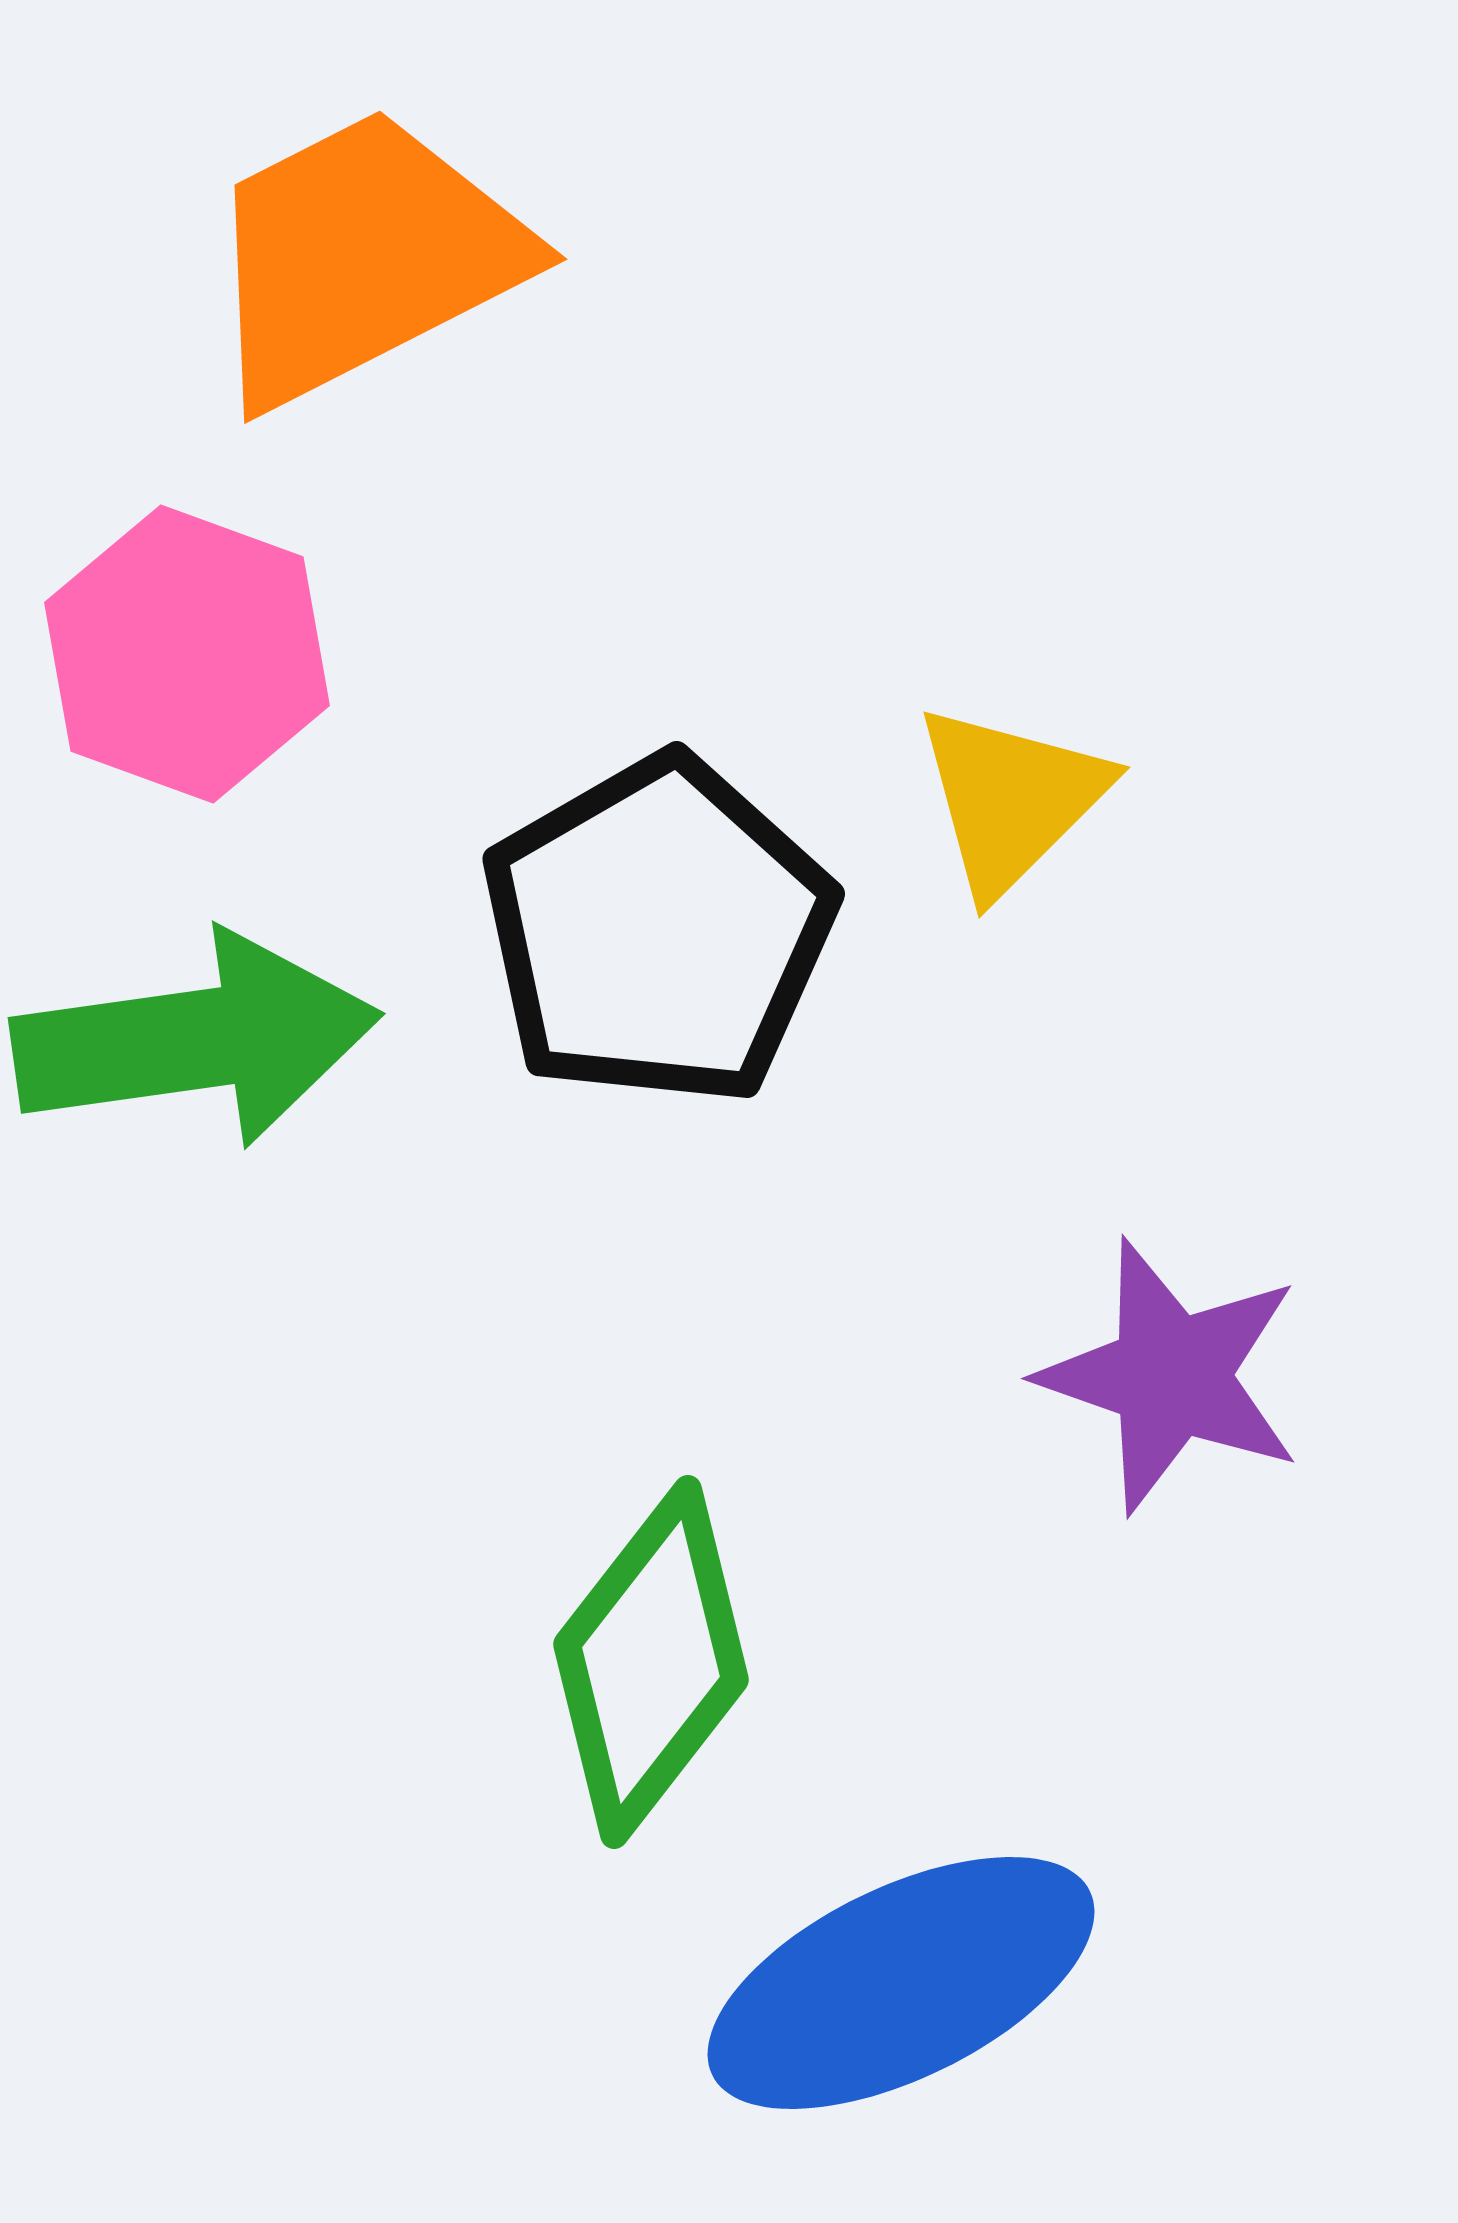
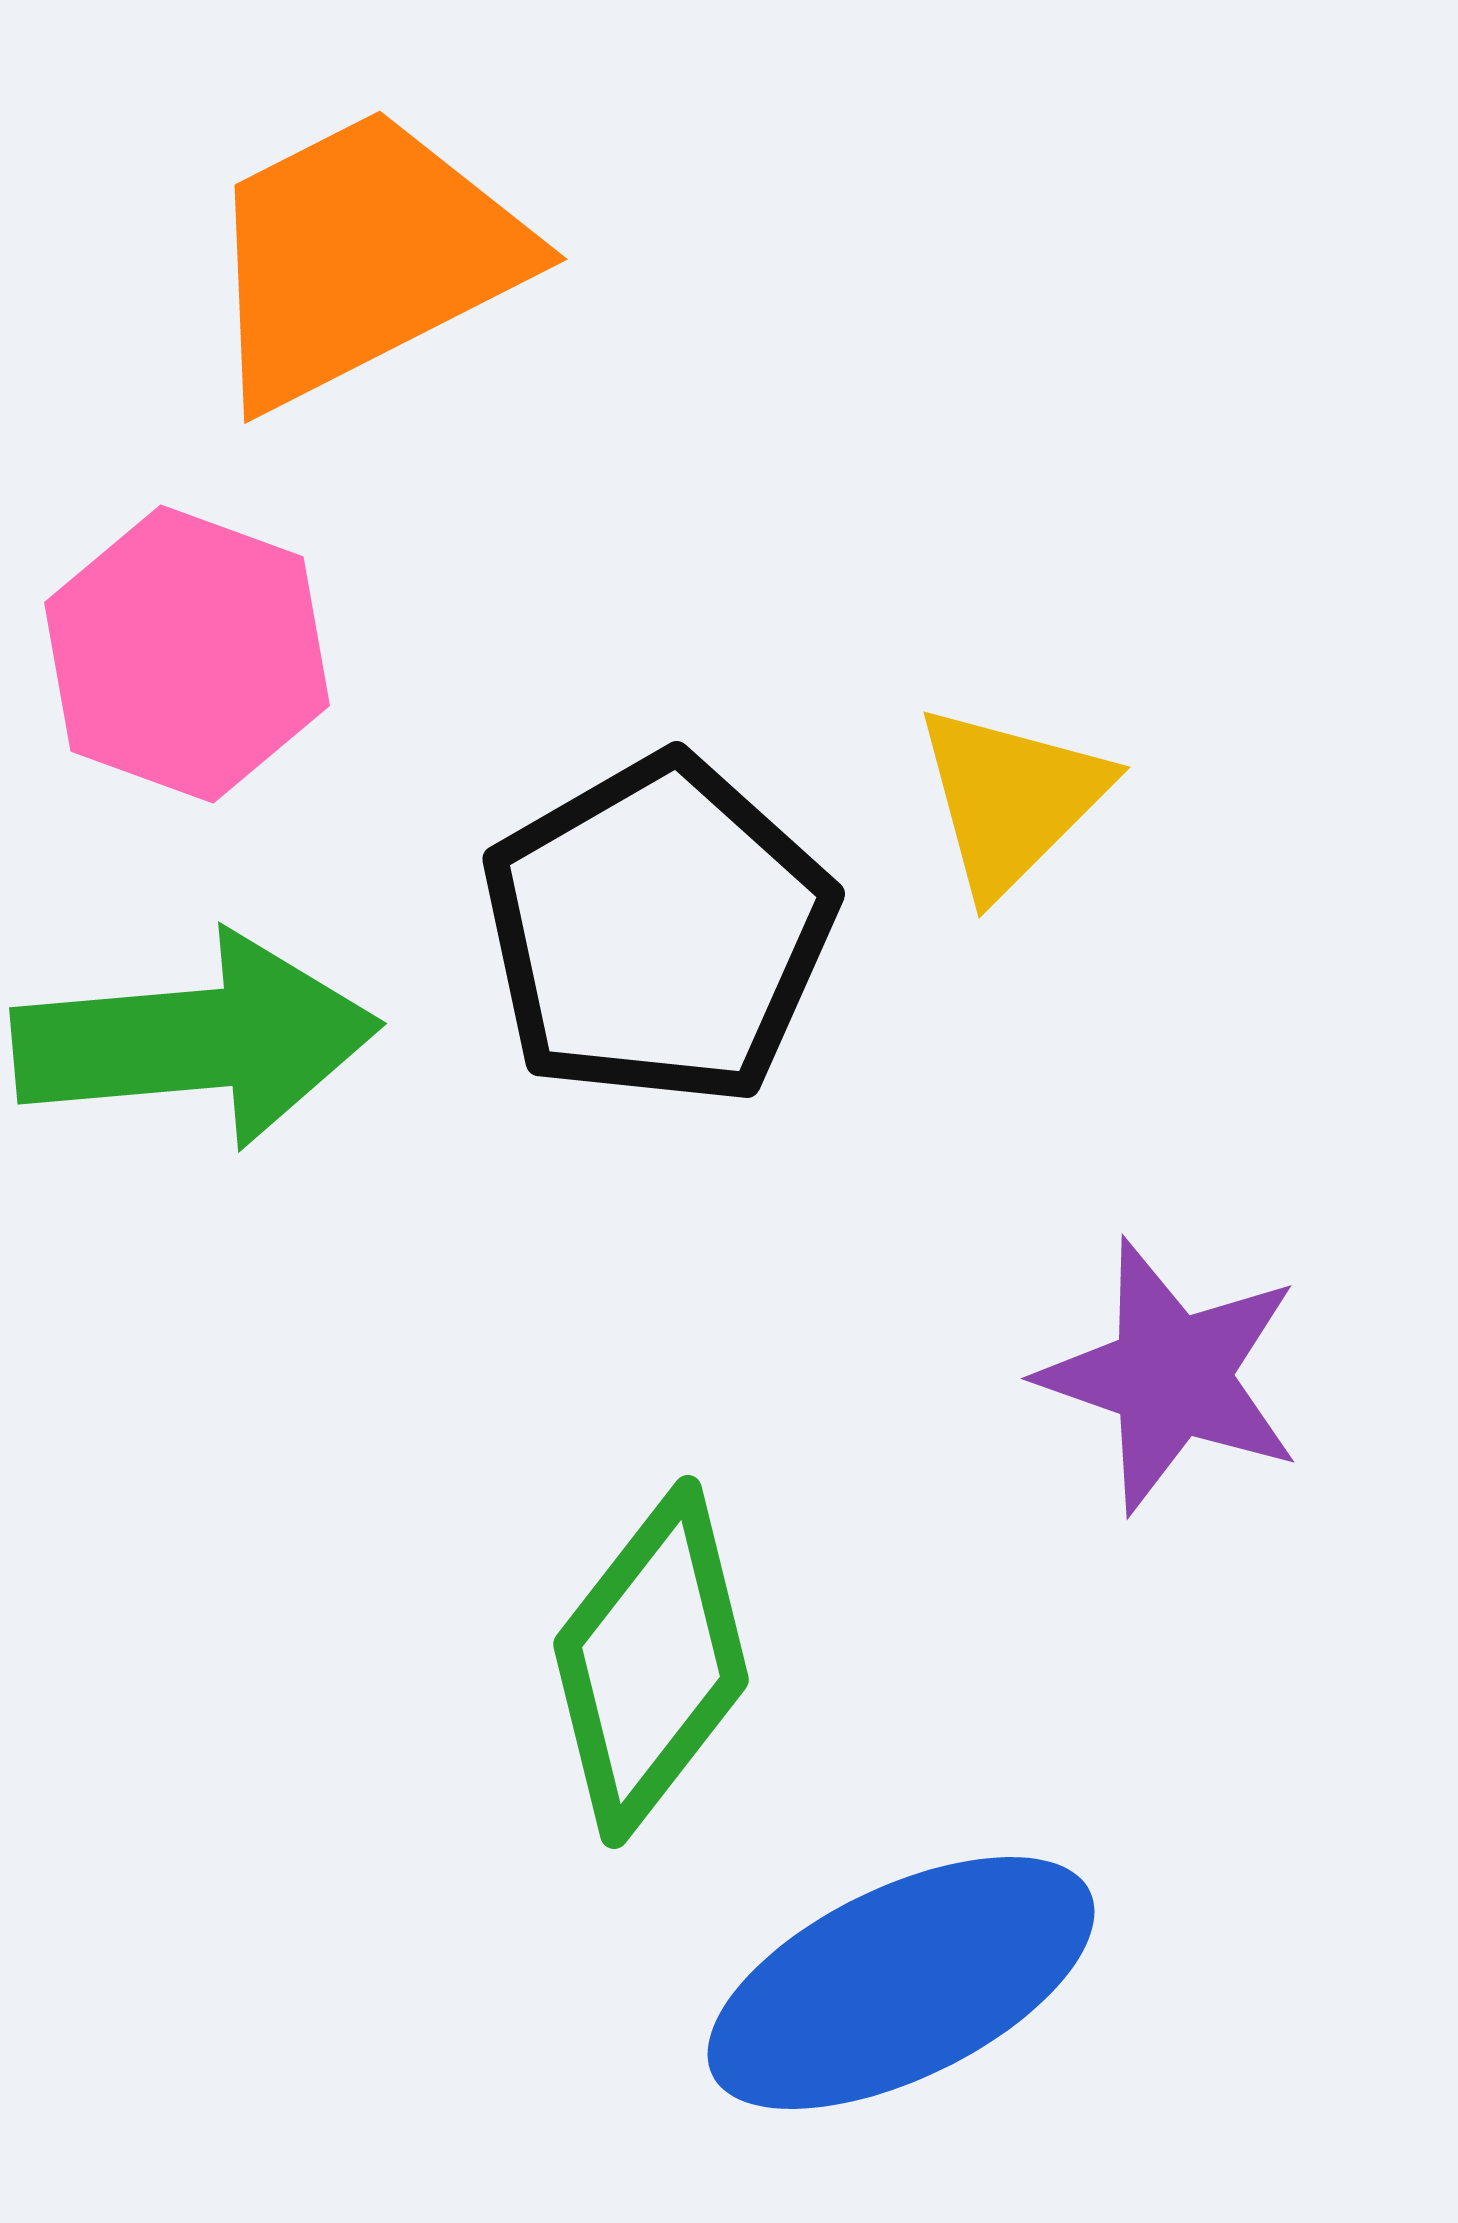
green arrow: rotated 3 degrees clockwise
